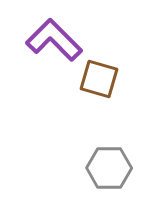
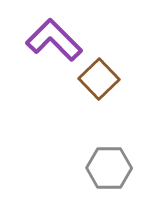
brown square: rotated 30 degrees clockwise
